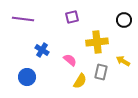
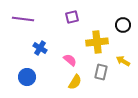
black circle: moved 1 px left, 5 px down
blue cross: moved 2 px left, 2 px up
yellow semicircle: moved 5 px left, 1 px down
